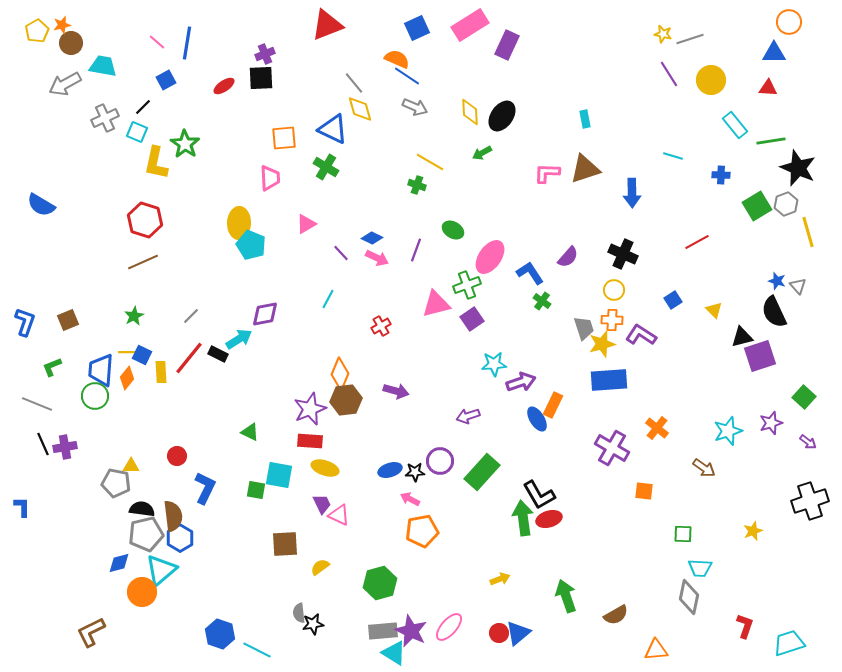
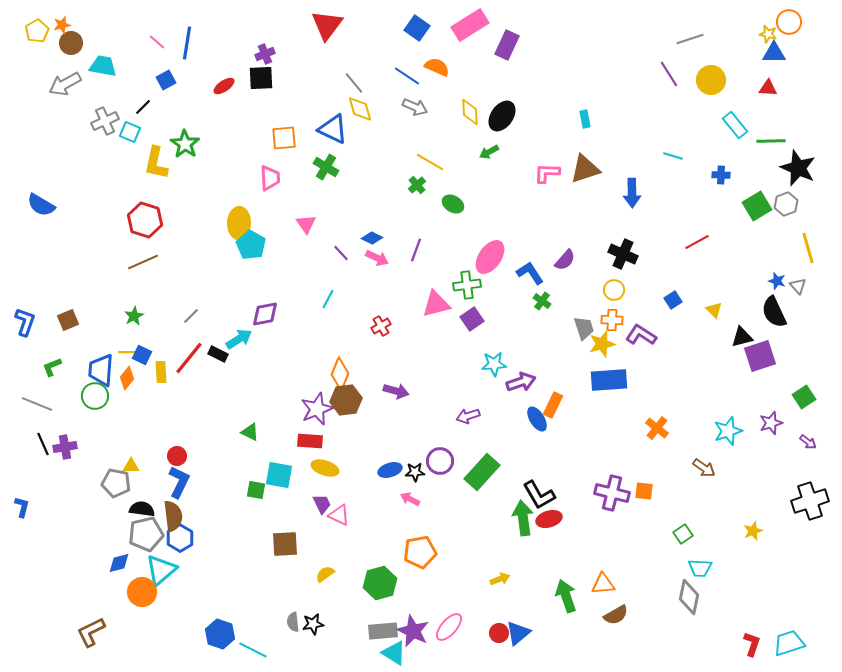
red triangle at (327, 25): rotated 32 degrees counterclockwise
blue square at (417, 28): rotated 30 degrees counterclockwise
yellow star at (663, 34): moved 105 px right
orange semicircle at (397, 59): moved 40 px right, 8 px down
gray cross at (105, 118): moved 3 px down
cyan square at (137, 132): moved 7 px left
green line at (771, 141): rotated 8 degrees clockwise
green arrow at (482, 153): moved 7 px right, 1 px up
green cross at (417, 185): rotated 30 degrees clockwise
pink triangle at (306, 224): rotated 35 degrees counterclockwise
green ellipse at (453, 230): moved 26 px up
yellow line at (808, 232): moved 16 px down
cyan pentagon at (251, 245): rotated 8 degrees clockwise
purple semicircle at (568, 257): moved 3 px left, 3 px down
green cross at (467, 285): rotated 12 degrees clockwise
green square at (804, 397): rotated 15 degrees clockwise
purple star at (310, 409): moved 7 px right
purple cross at (612, 448): moved 45 px down; rotated 16 degrees counterclockwise
blue L-shape at (205, 488): moved 26 px left, 6 px up
blue L-shape at (22, 507): rotated 15 degrees clockwise
orange pentagon at (422, 531): moved 2 px left, 21 px down
green square at (683, 534): rotated 36 degrees counterclockwise
yellow semicircle at (320, 567): moved 5 px right, 7 px down
gray semicircle at (299, 613): moved 6 px left, 9 px down
red L-shape at (745, 626): moved 7 px right, 18 px down
purple star at (411, 631): moved 2 px right
cyan line at (257, 650): moved 4 px left
orange triangle at (656, 650): moved 53 px left, 66 px up
